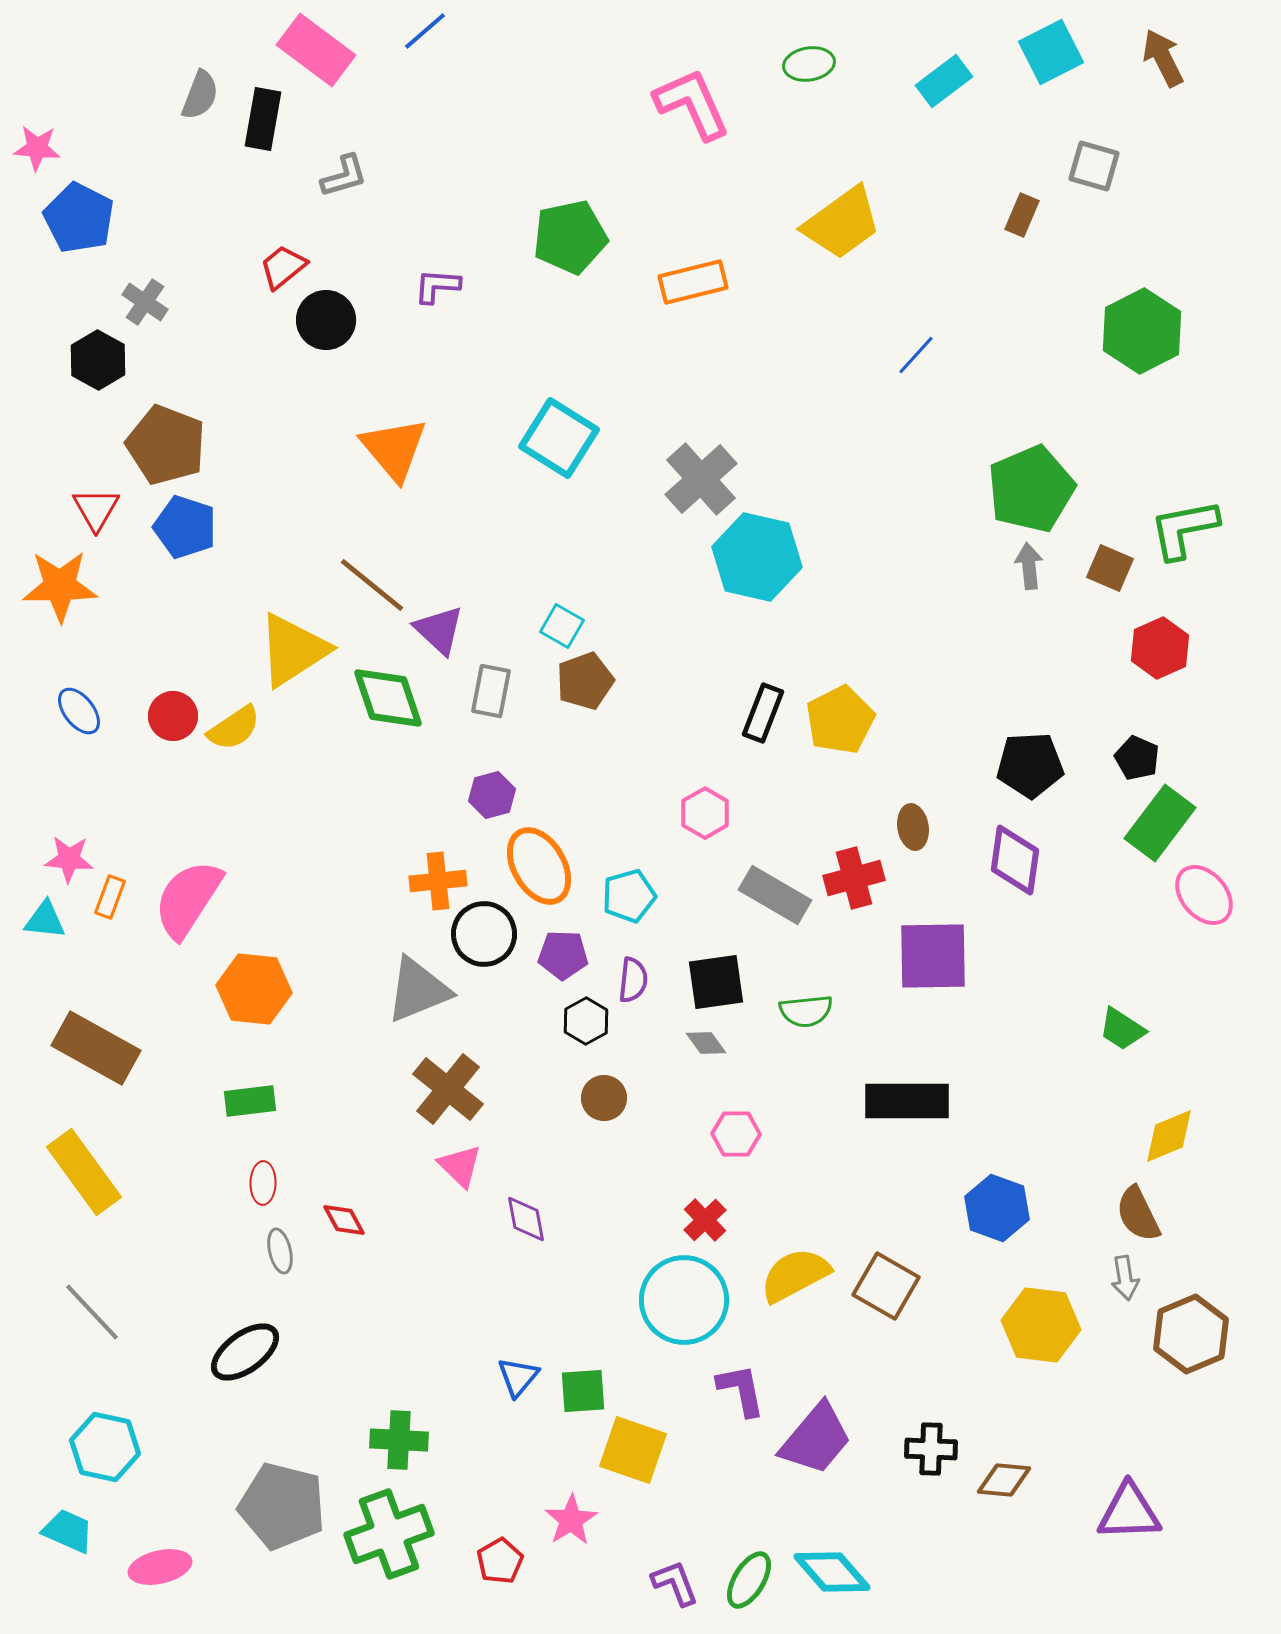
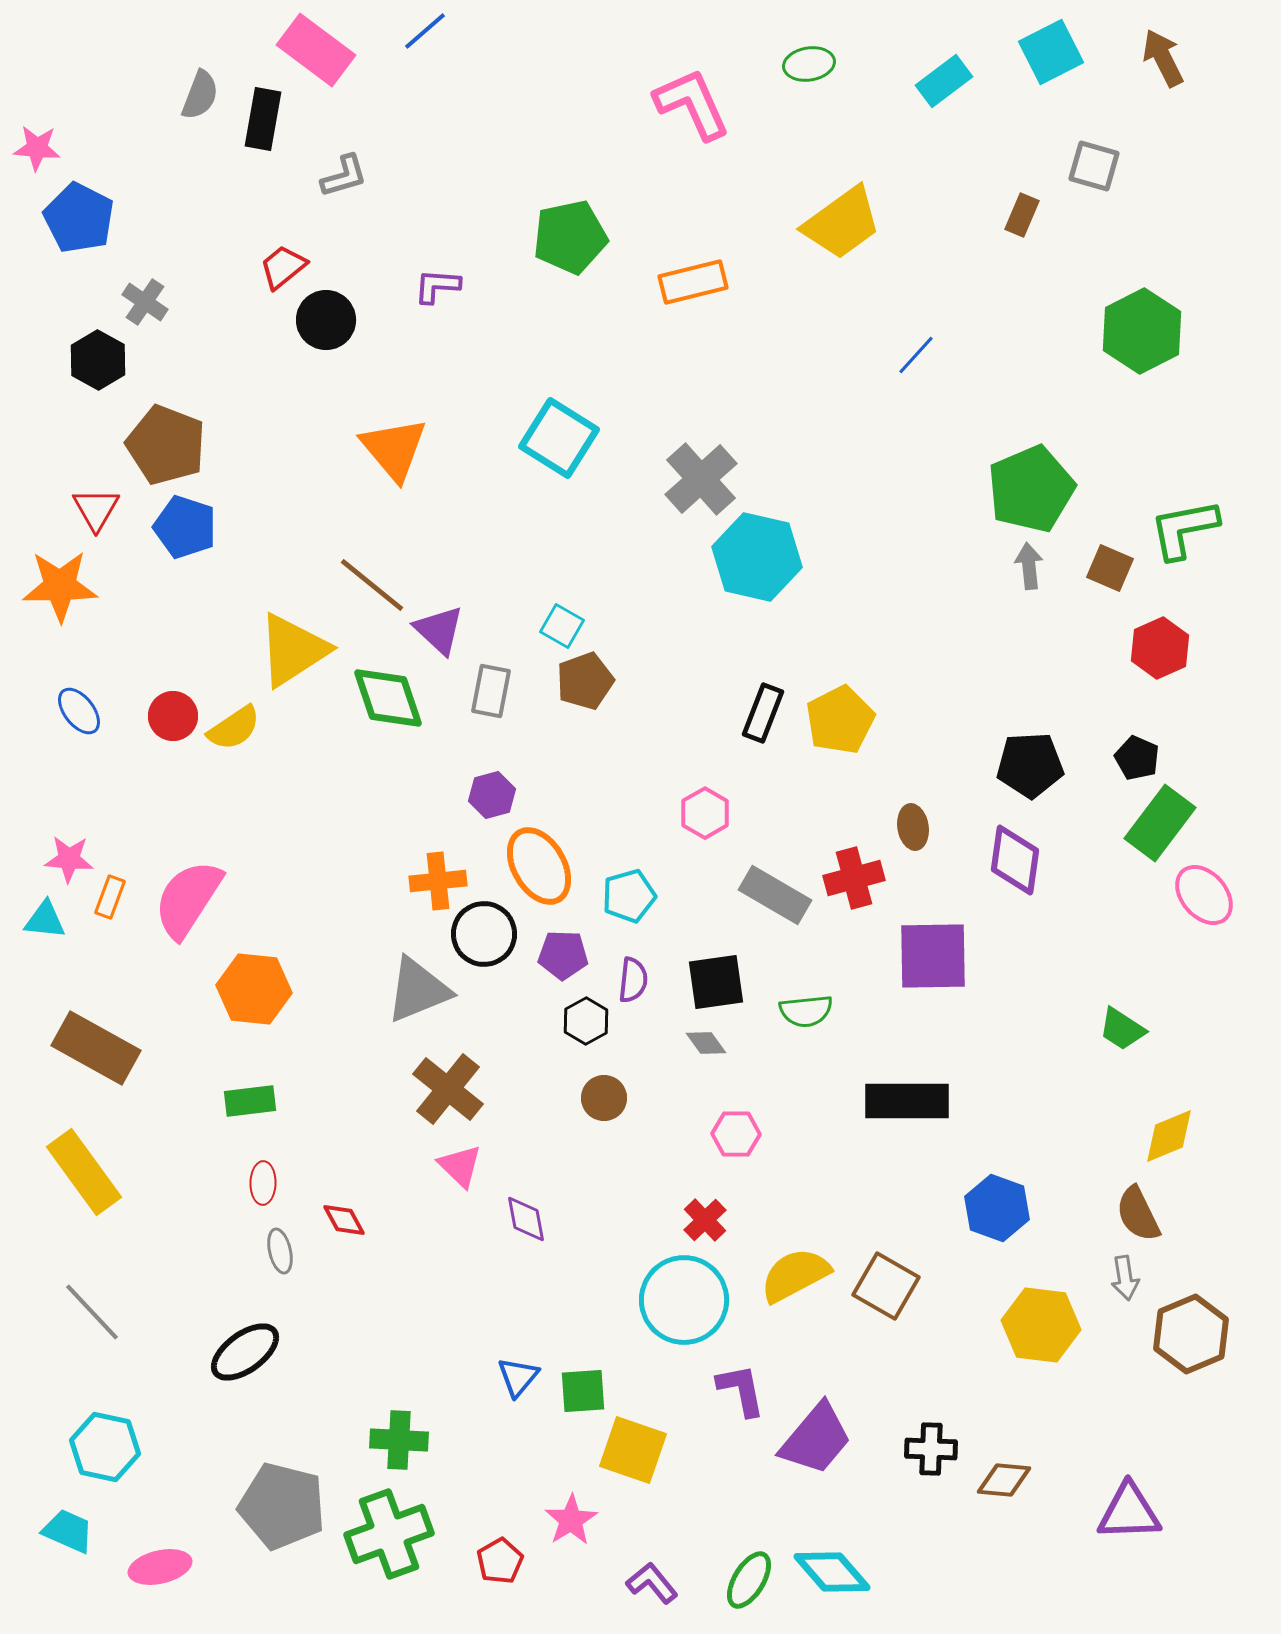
purple L-shape at (675, 1583): moved 23 px left; rotated 18 degrees counterclockwise
